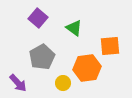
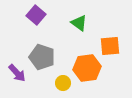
purple square: moved 2 px left, 3 px up
green triangle: moved 5 px right, 5 px up
gray pentagon: rotated 25 degrees counterclockwise
purple arrow: moved 1 px left, 10 px up
